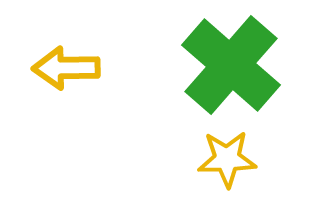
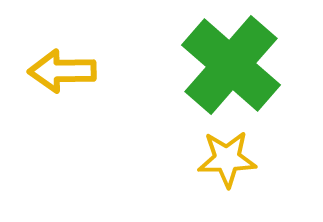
yellow arrow: moved 4 px left, 3 px down
